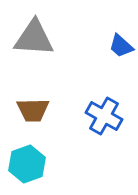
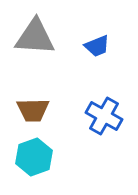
gray triangle: moved 1 px right, 1 px up
blue trapezoid: moved 24 px left; rotated 64 degrees counterclockwise
cyan hexagon: moved 7 px right, 7 px up
